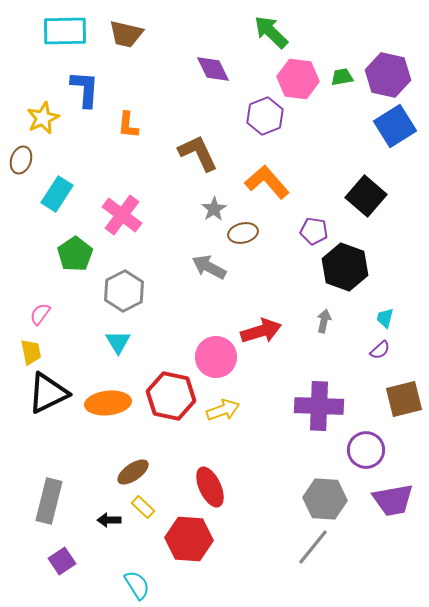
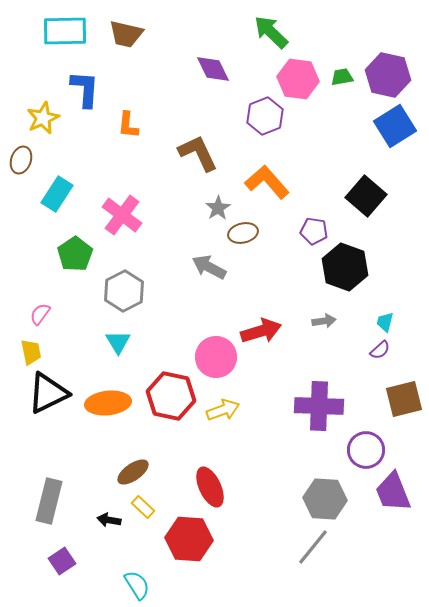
gray star at (214, 209): moved 4 px right, 1 px up
cyan trapezoid at (385, 318): moved 4 px down
gray arrow at (324, 321): rotated 70 degrees clockwise
purple trapezoid at (393, 500): moved 8 px up; rotated 78 degrees clockwise
black arrow at (109, 520): rotated 10 degrees clockwise
